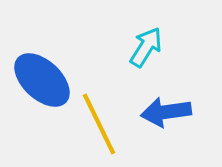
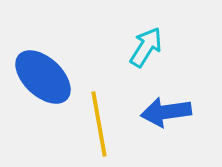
blue ellipse: moved 1 px right, 3 px up
yellow line: rotated 16 degrees clockwise
